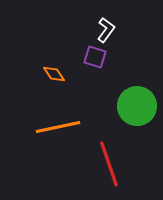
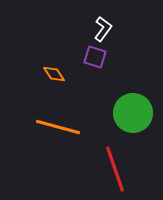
white L-shape: moved 3 px left, 1 px up
green circle: moved 4 px left, 7 px down
orange line: rotated 27 degrees clockwise
red line: moved 6 px right, 5 px down
